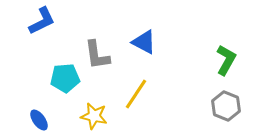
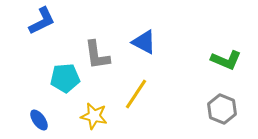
green L-shape: rotated 84 degrees clockwise
gray hexagon: moved 4 px left, 3 px down
